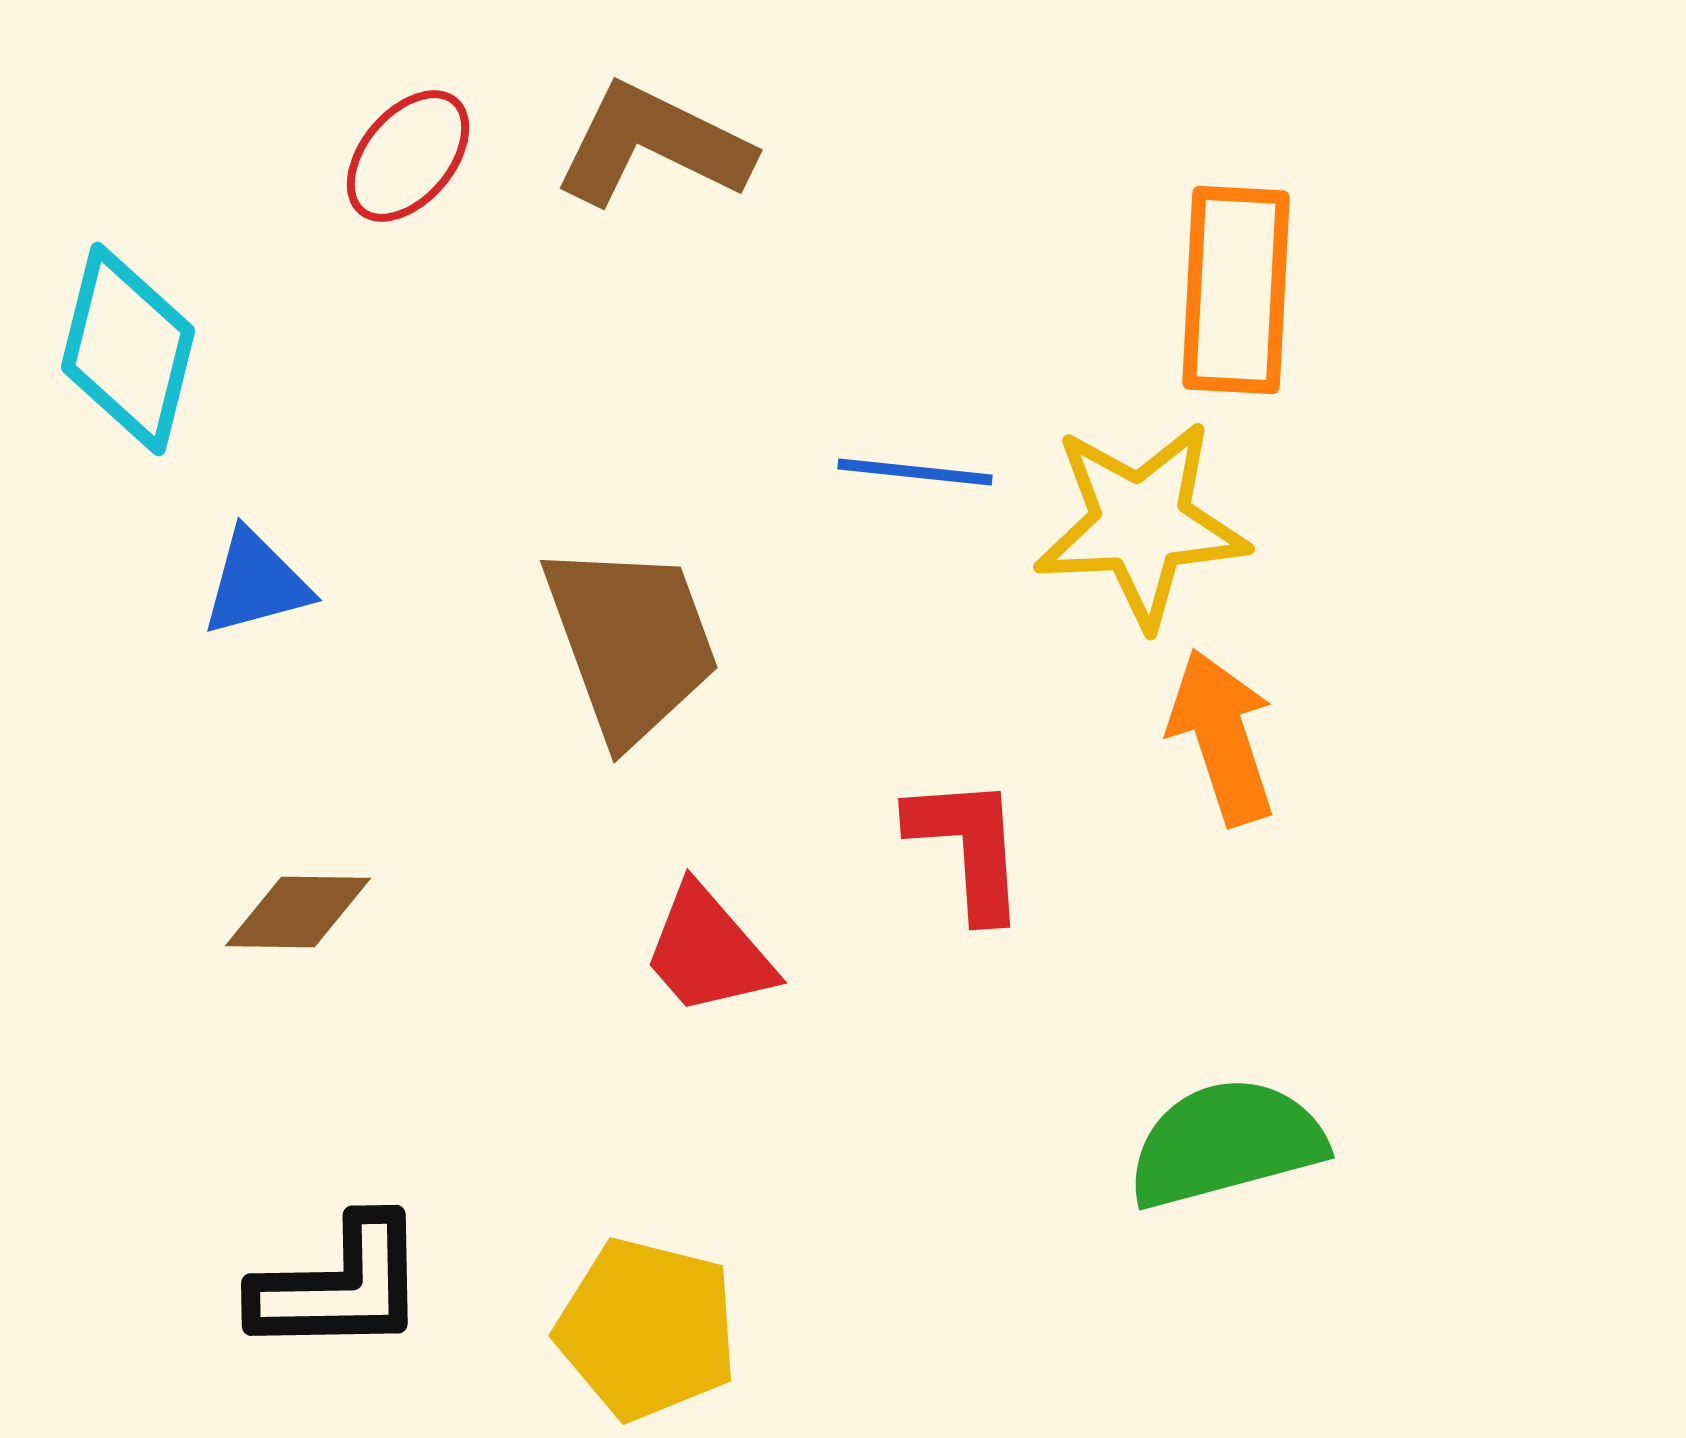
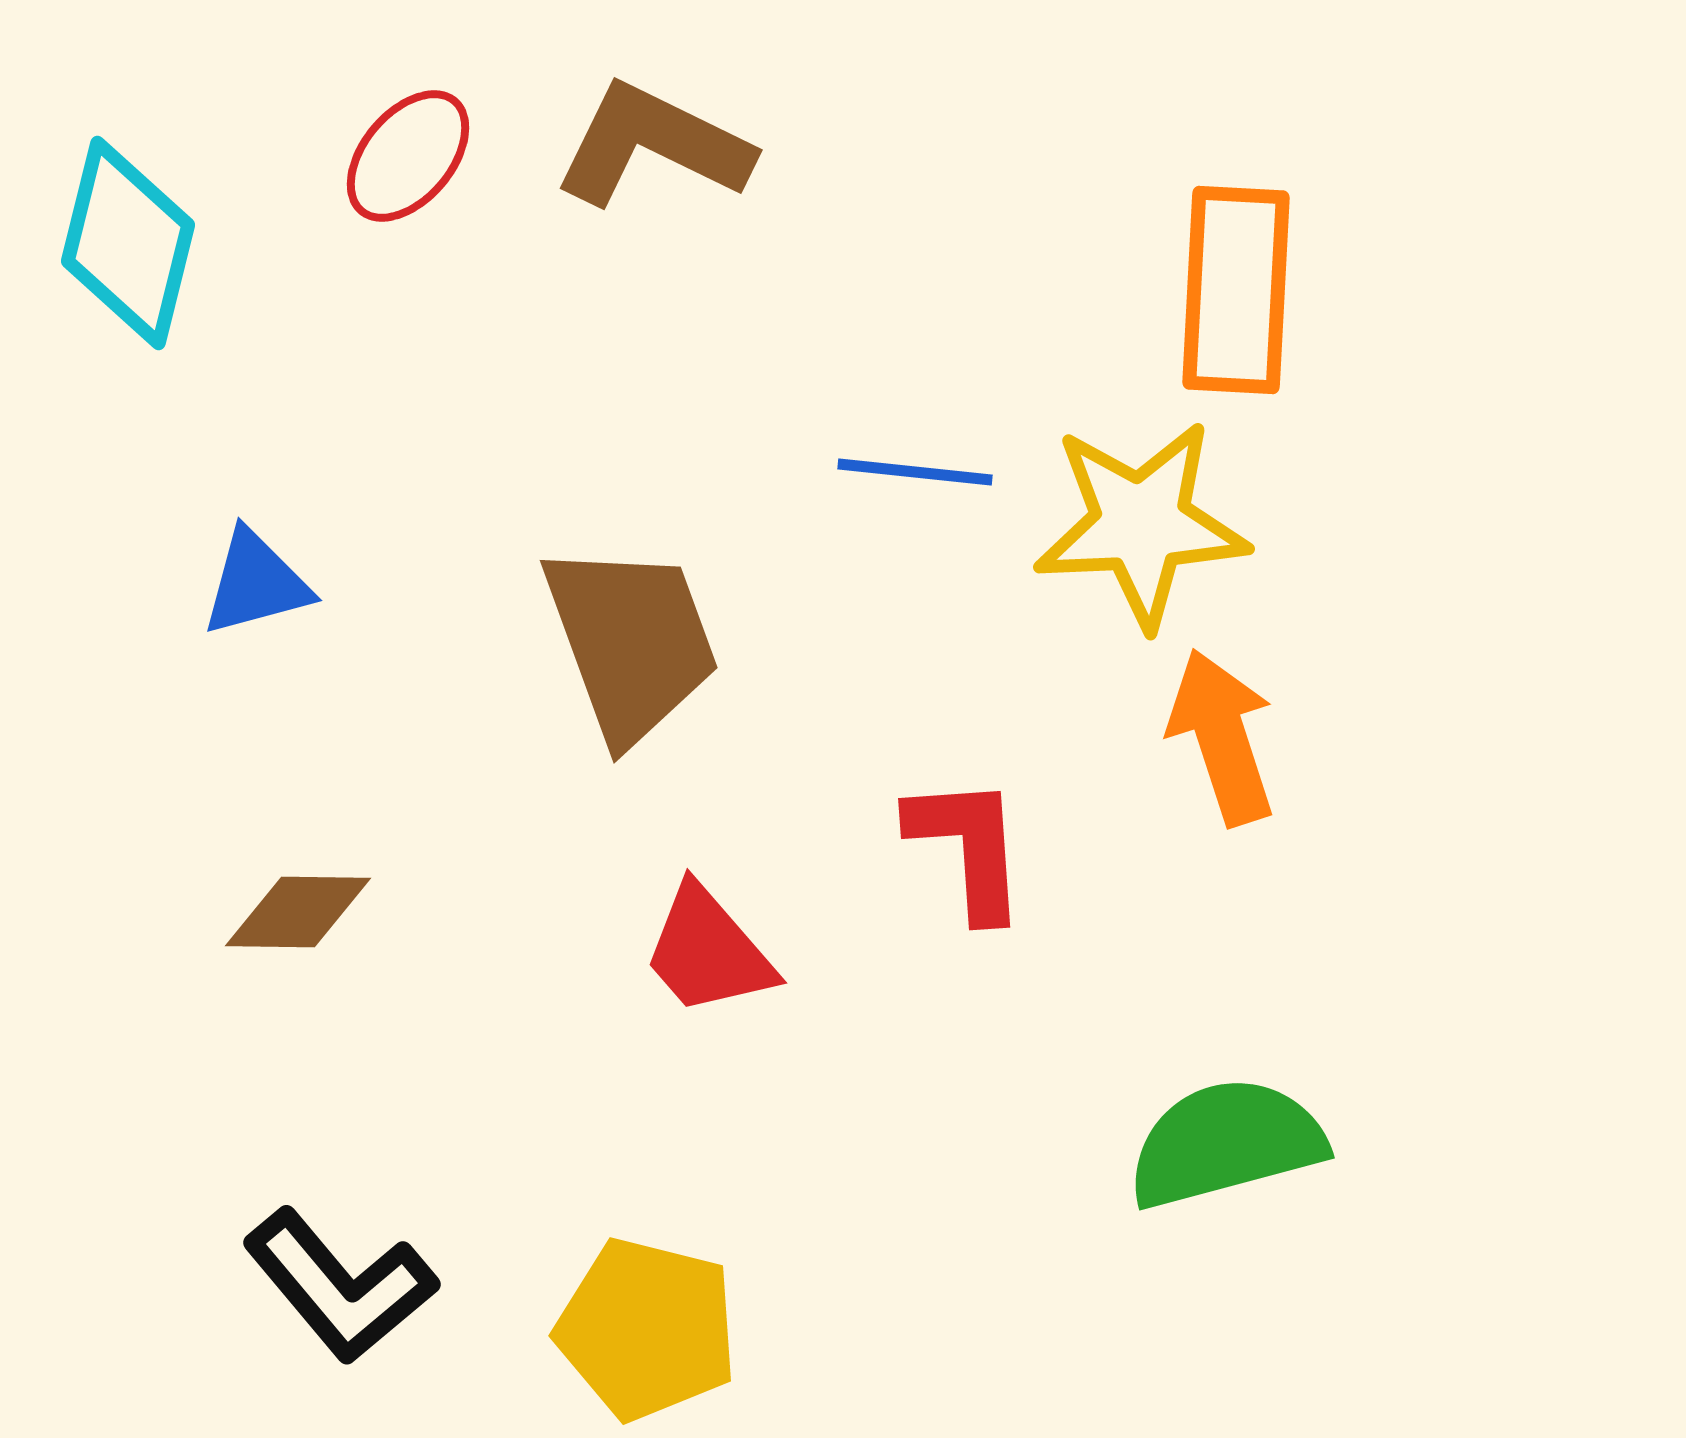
cyan diamond: moved 106 px up
black L-shape: rotated 51 degrees clockwise
